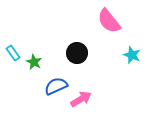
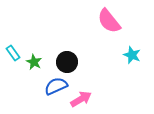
black circle: moved 10 px left, 9 px down
